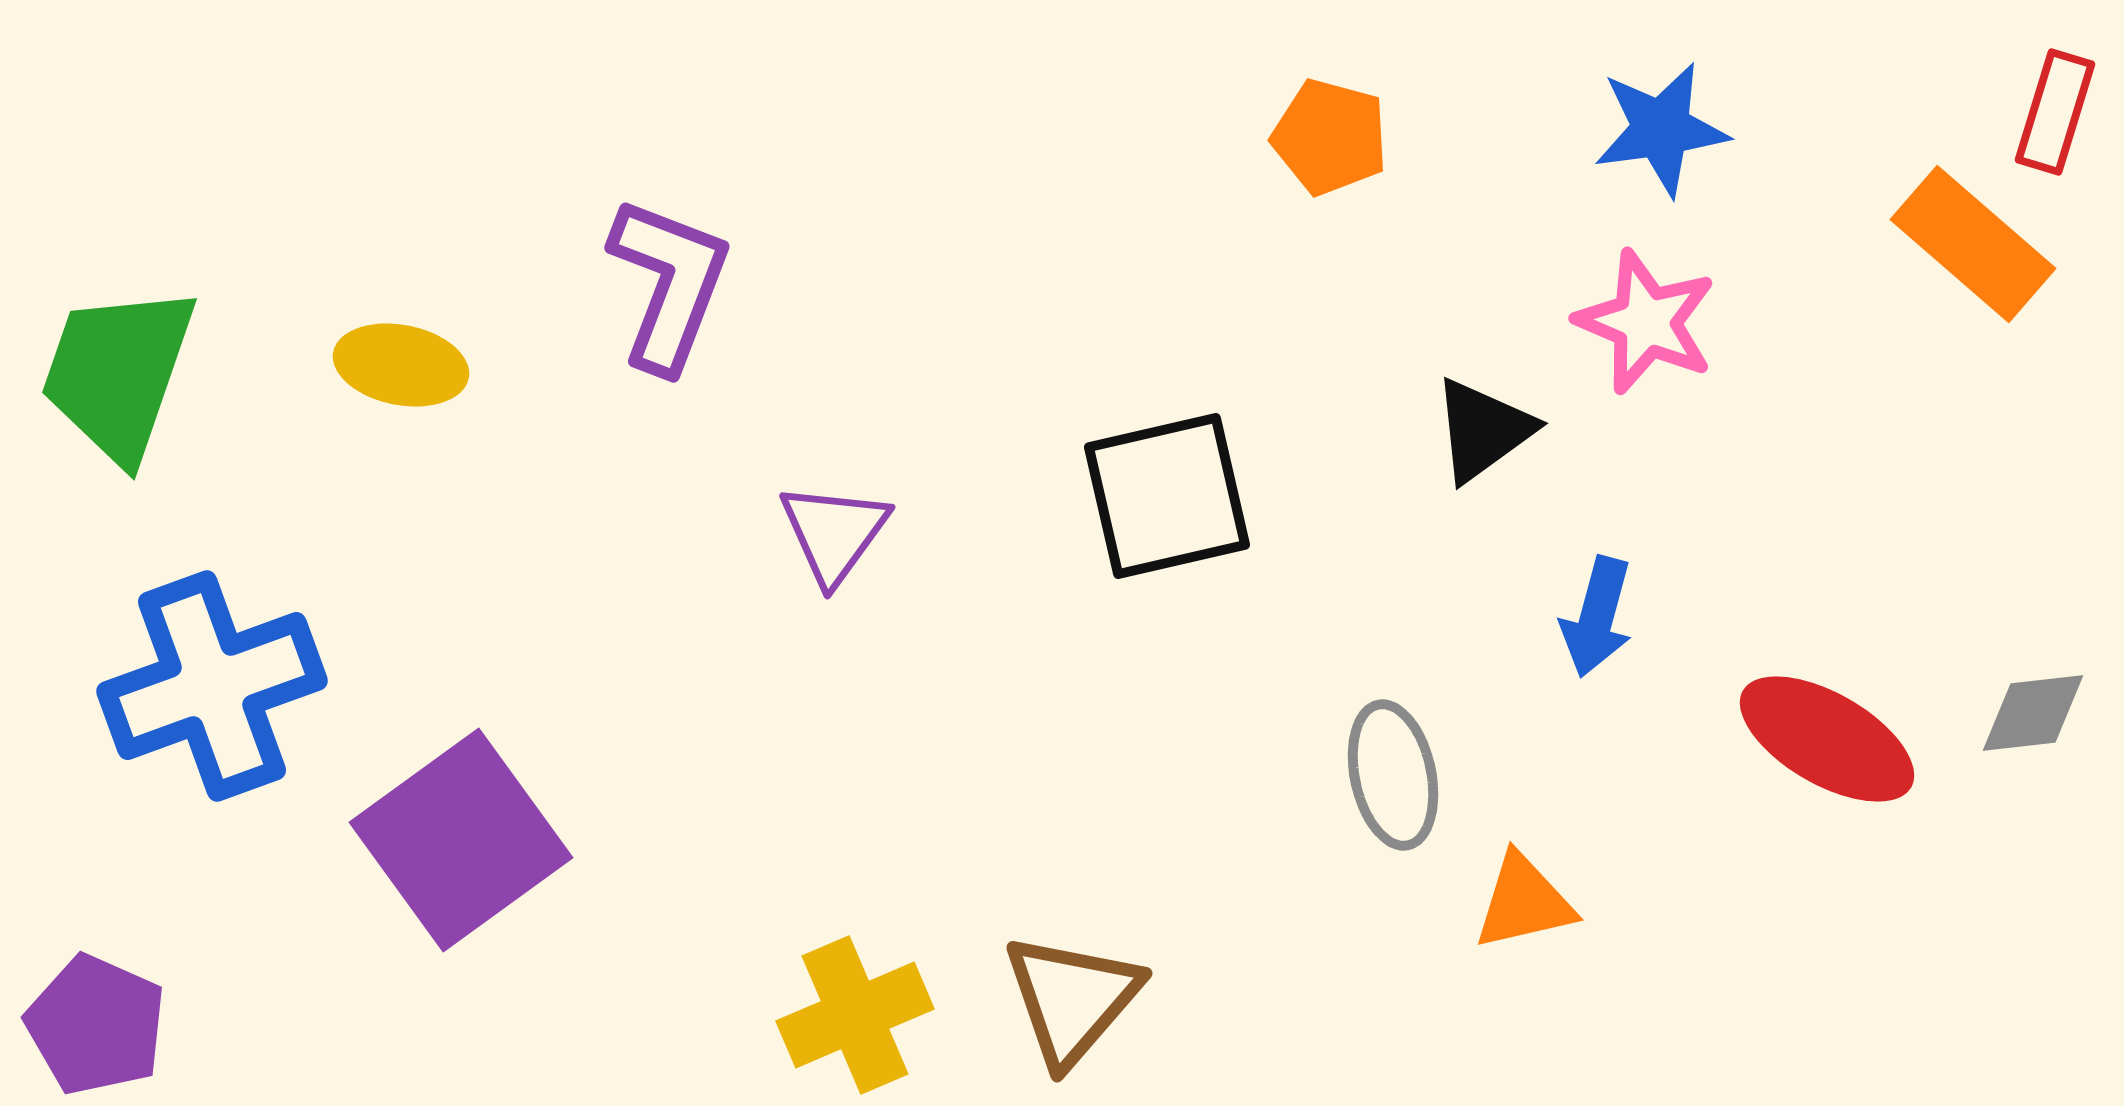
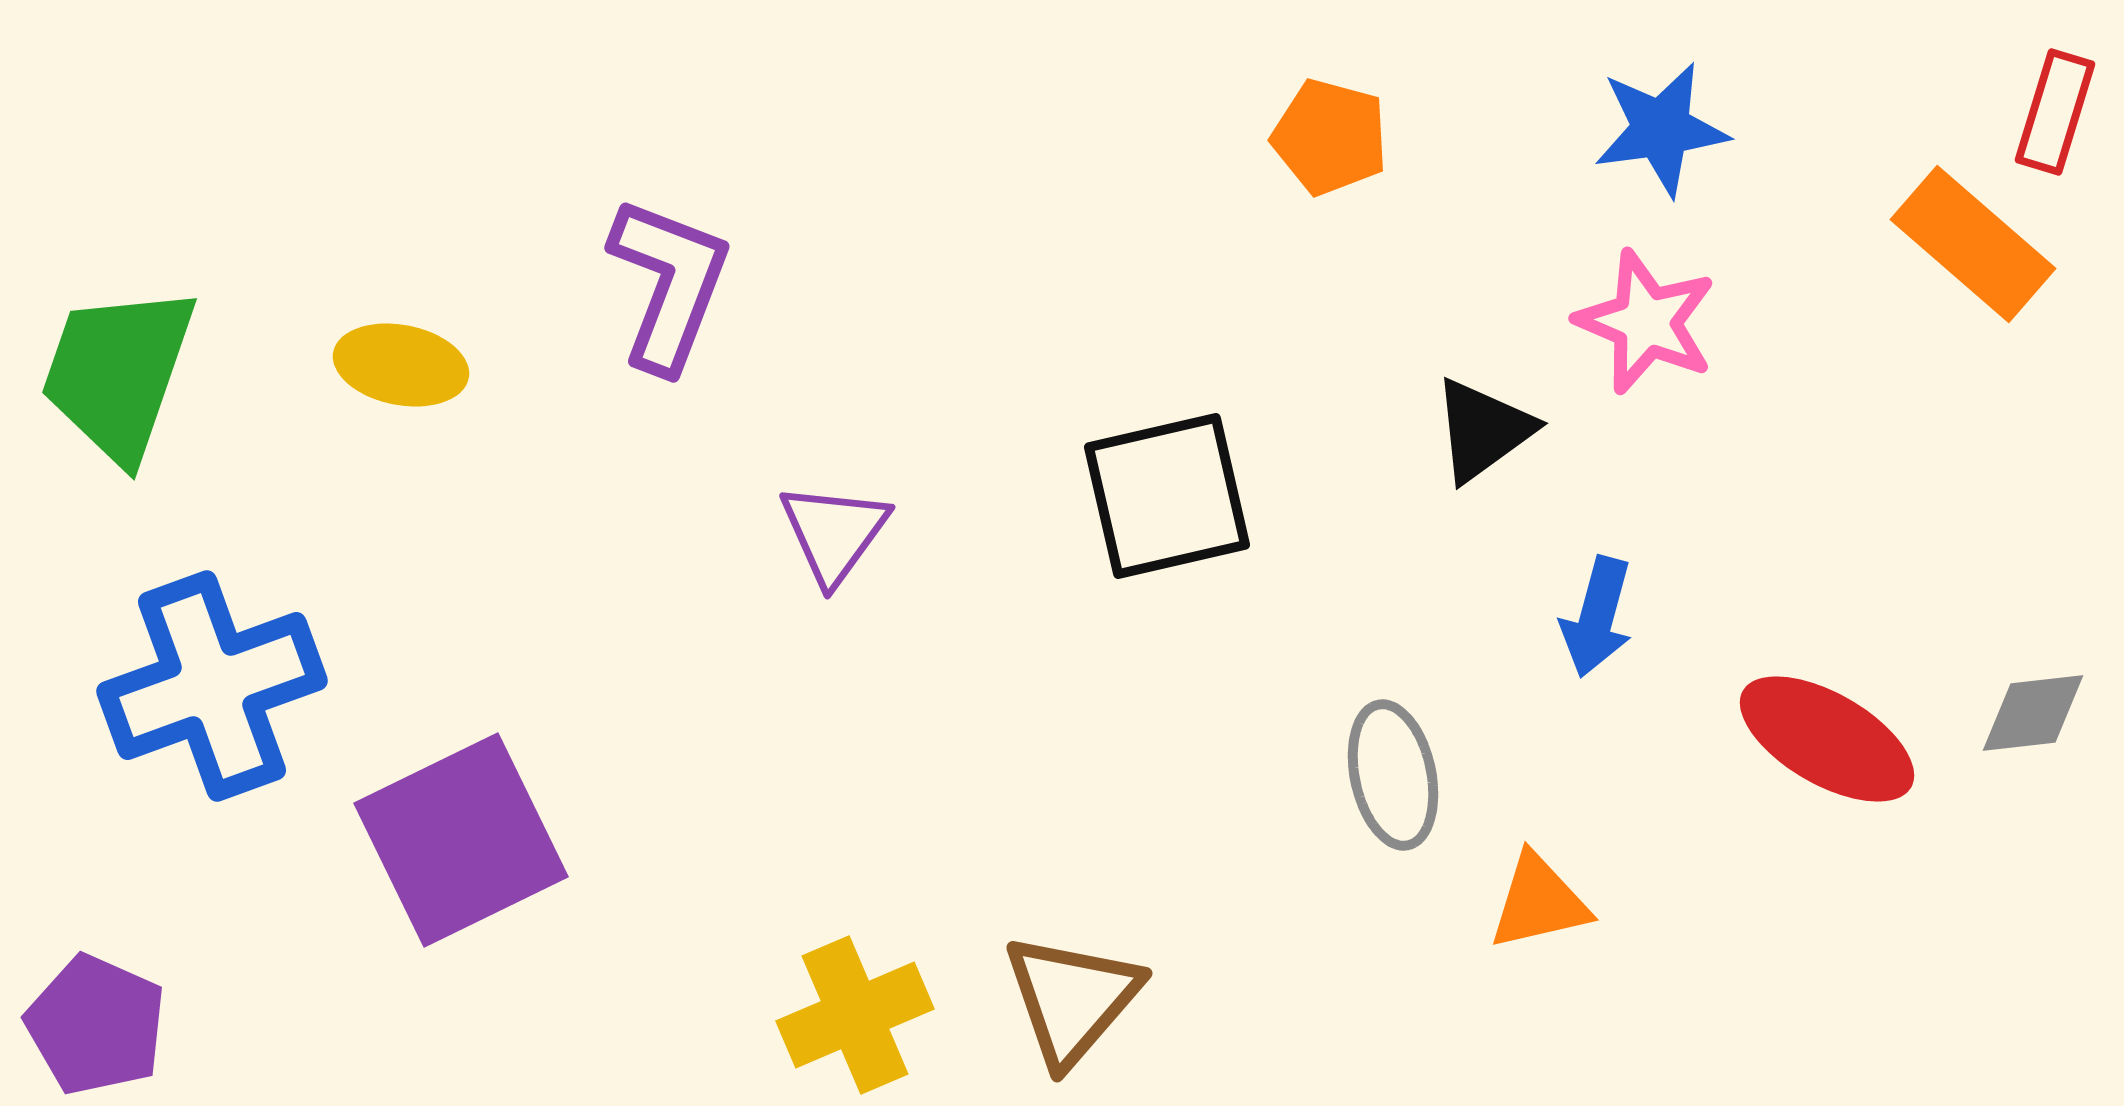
purple square: rotated 10 degrees clockwise
orange triangle: moved 15 px right
